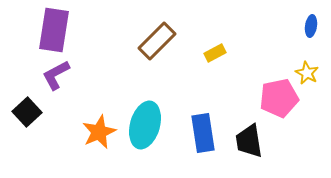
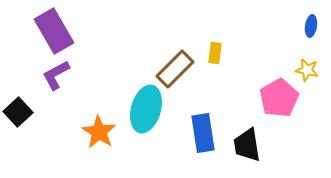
purple rectangle: moved 1 px down; rotated 39 degrees counterclockwise
brown rectangle: moved 18 px right, 28 px down
yellow rectangle: rotated 55 degrees counterclockwise
yellow star: moved 3 px up; rotated 15 degrees counterclockwise
pink pentagon: rotated 18 degrees counterclockwise
black square: moved 9 px left
cyan ellipse: moved 1 px right, 16 px up
orange star: rotated 16 degrees counterclockwise
black trapezoid: moved 2 px left, 4 px down
